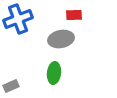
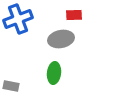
gray rectangle: rotated 35 degrees clockwise
